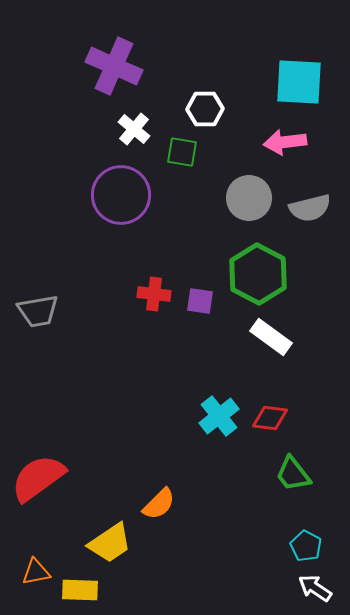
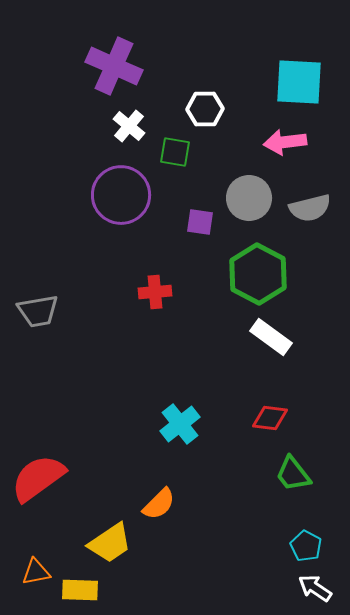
white cross: moved 5 px left, 3 px up
green square: moved 7 px left
red cross: moved 1 px right, 2 px up; rotated 12 degrees counterclockwise
purple square: moved 79 px up
cyan cross: moved 39 px left, 8 px down
